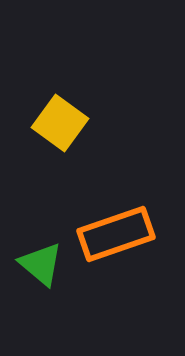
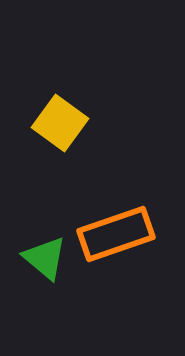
green triangle: moved 4 px right, 6 px up
